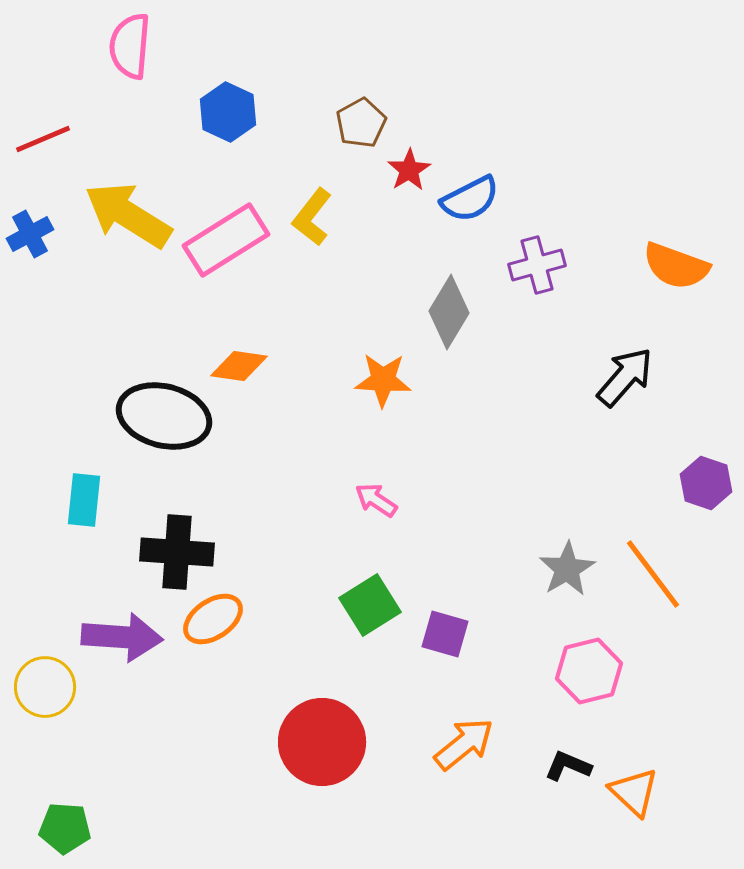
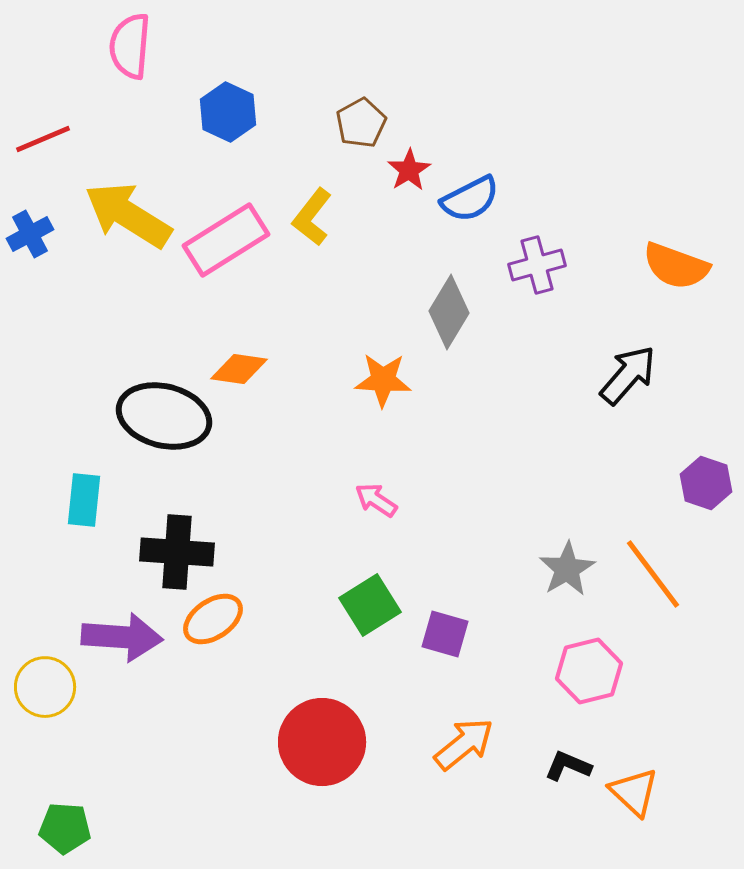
orange diamond: moved 3 px down
black arrow: moved 3 px right, 2 px up
